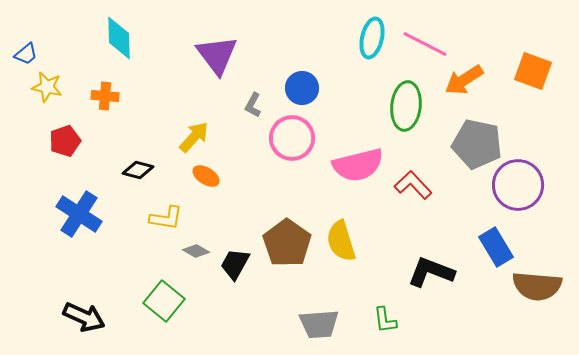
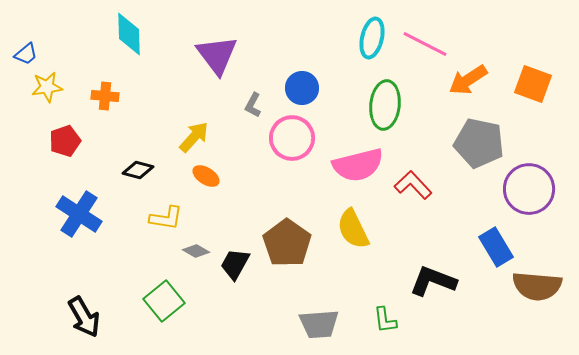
cyan diamond: moved 10 px right, 4 px up
orange square: moved 13 px down
orange arrow: moved 4 px right
yellow star: rotated 20 degrees counterclockwise
green ellipse: moved 21 px left, 1 px up
gray pentagon: moved 2 px right, 1 px up
purple circle: moved 11 px right, 4 px down
yellow semicircle: moved 12 px right, 12 px up; rotated 9 degrees counterclockwise
black L-shape: moved 2 px right, 9 px down
green square: rotated 12 degrees clockwise
black arrow: rotated 36 degrees clockwise
